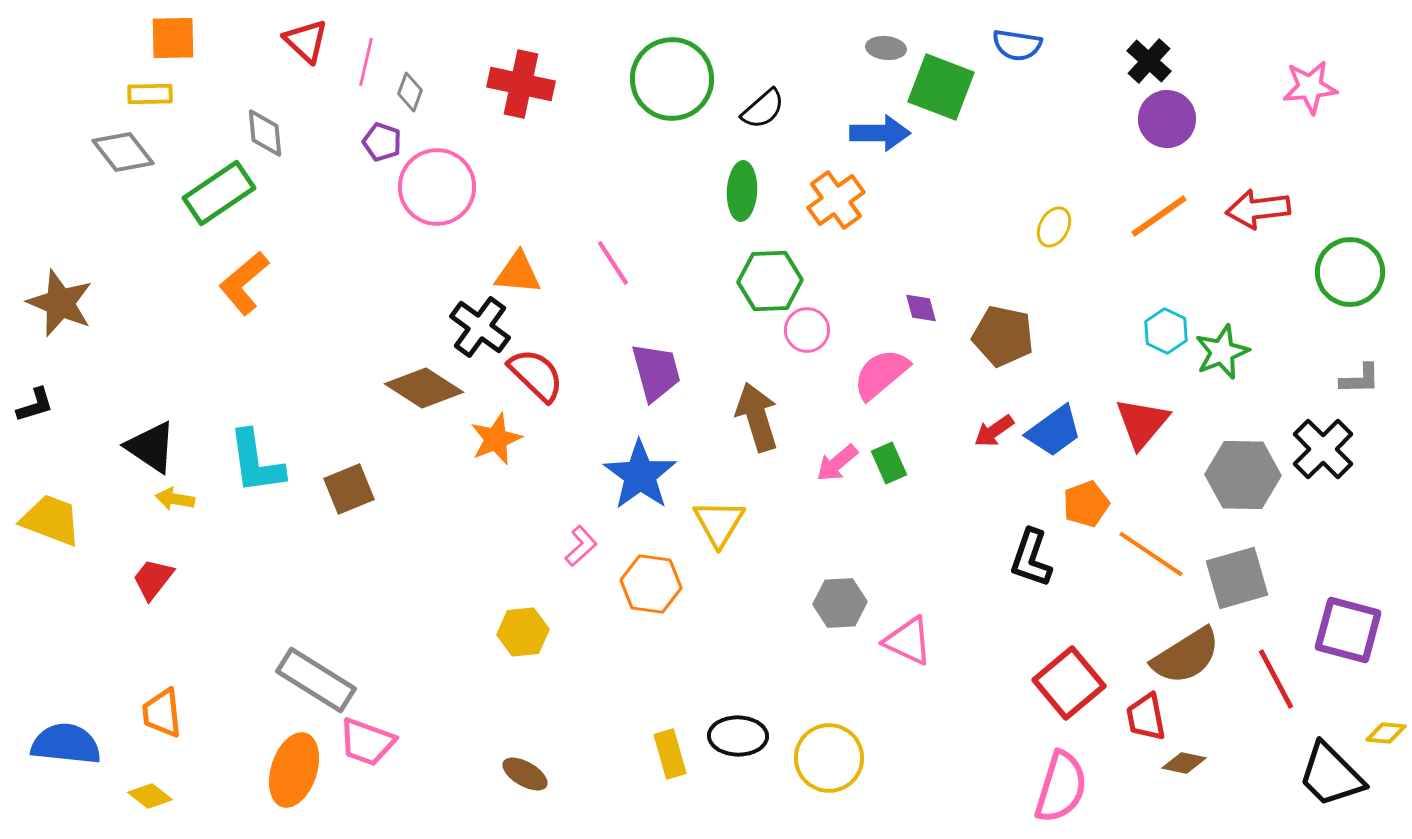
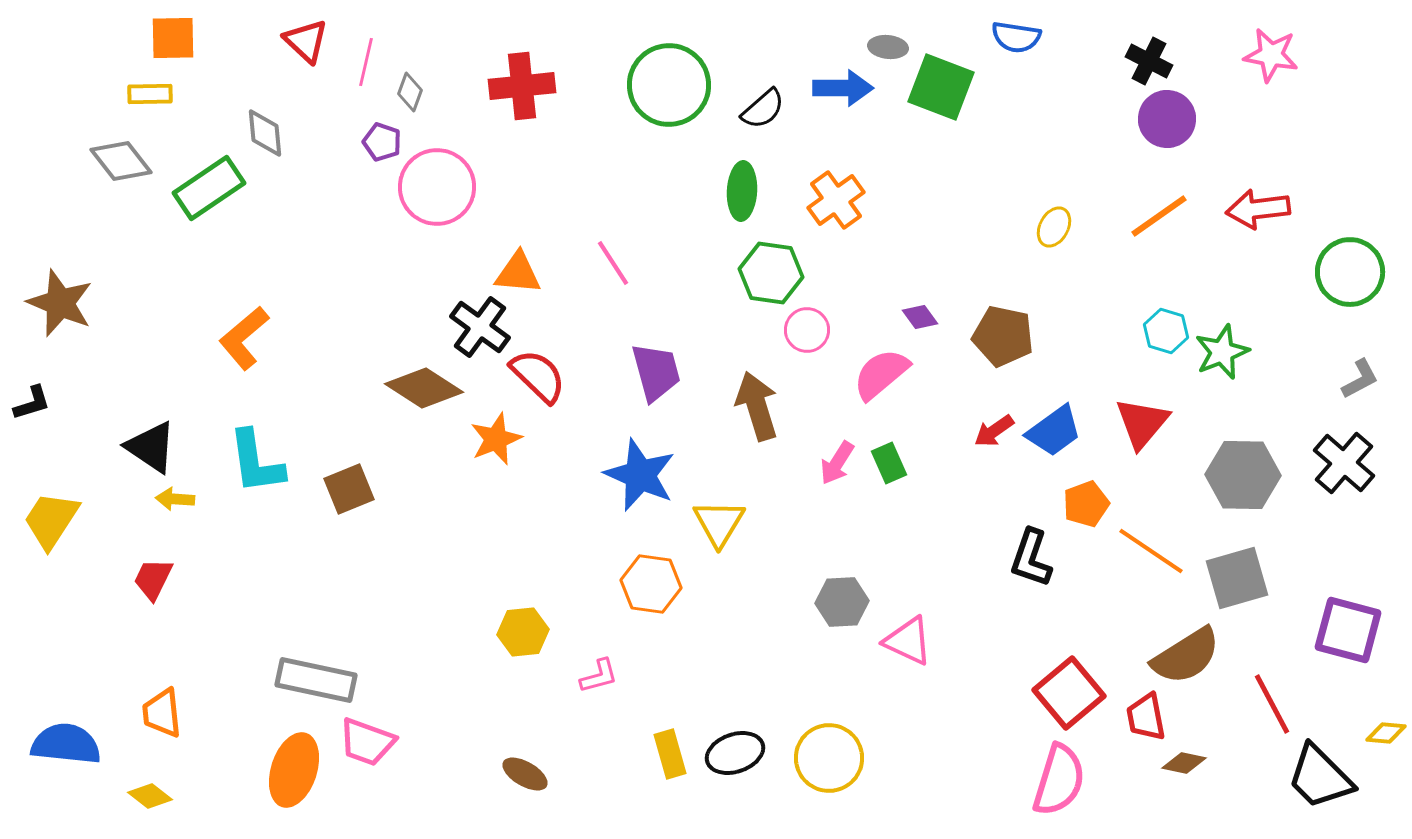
blue semicircle at (1017, 45): moved 1 px left, 8 px up
gray ellipse at (886, 48): moved 2 px right, 1 px up
black cross at (1149, 61): rotated 15 degrees counterclockwise
green circle at (672, 79): moved 3 px left, 6 px down
red cross at (521, 84): moved 1 px right, 2 px down; rotated 18 degrees counterclockwise
pink star at (1310, 87): moved 39 px left, 32 px up; rotated 16 degrees clockwise
blue arrow at (880, 133): moved 37 px left, 45 px up
gray diamond at (123, 152): moved 2 px left, 9 px down
green rectangle at (219, 193): moved 10 px left, 5 px up
green hexagon at (770, 281): moved 1 px right, 8 px up; rotated 10 degrees clockwise
orange L-shape at (244, 283): moved 55 px down
purple diamond at (921, 308): moved 1 px left, 9 px down; rotated 21 degrees counterclockwise
cyan hexagon at (1166, 331): rotated 9 degrees counterclockwise
red semicircle at (536, 375): moved 2 px right, 1 px down
gray L-shape at (1360, 379): rotated 27 degrees counterclockwise
black L-shape at (35, 405): moved 3 px left, 2 px up
brown arrow at (757, 417): moved 11 px up
black cross at (1323, 449): moved 21 px right, 14 px down; rotated 4 degrees counterclockwise
pink arrow at (837, 463): rotated 18 degrees counterclockwise
blue star at (640, 475): rotated 12 degrees counterclockwise
yellow arrow at (175, 499): rotated 6 degrees counterclockwise
yellow trapezoid at (51, 520): rotated 78 degrees counterclockwise
pink L-shape at (581, 546): moved 18 px right, 130 px down; rotated 27 degrees clockwise
orange line at (1151, 554): moved 3 px up
red trapezoid at (153, 579): rotated 12 degrees counterclockwise
gray hexagon at (840, 603): moved 2 px right, 1 px up
red line at (1276, 679): moved 4 px left, 25 px down
gray rectangle at (316, 680): rotated 20 degrees counterclockwise
red square at (1069, 683): moved 10 px down
black ellipse at (738, 736): moved 3 px left, 17 px down; rotated 20 degrees counterclockwise
black trapezoid at (1331, 775): moved 11 px left, 2 px down
pink semicircle at (1061, 787): moved 2 px left, 7 px up
